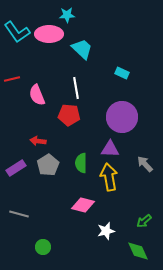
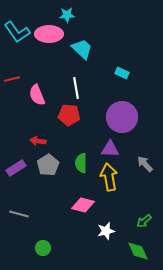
green circle: moved 1 px down
